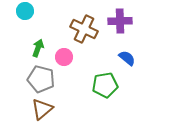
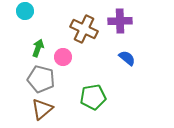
pink circle: moved 1 px left
green pentagon: moved 12 px left, 12 px down
